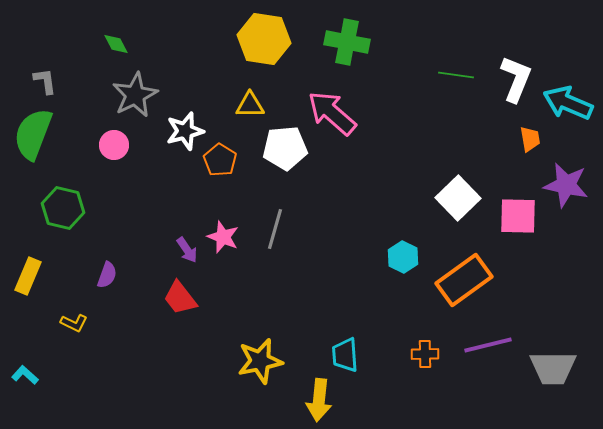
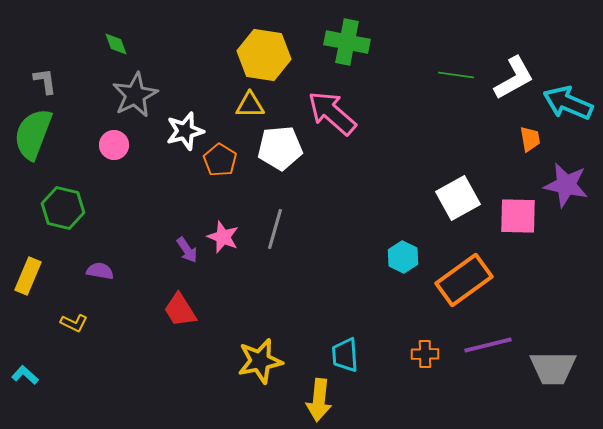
yellow hexagon: moved 16 px down
green diamond: rotated 8 degrees clockwise
white L-shape: moved 2 px left, 1 px up; rotated 39 degrees clockwise
white pentagon: moved 5 px left
white square: rotated 15 degrees clockwise
purple semicircle: moved 7 px left, 4 px up; rotated 100 degrees counterclockwise
red trapezoid: moved 12 px down; rotated 6 degrees clockwise
